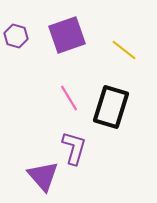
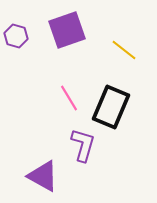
purple square: moved 5 px up
black rectangle: rotated 6 degrees clockwise
purple L-shape: moved 9 px right, 3 px up
purple triangle: rotated 20 degrees counterclockwise
